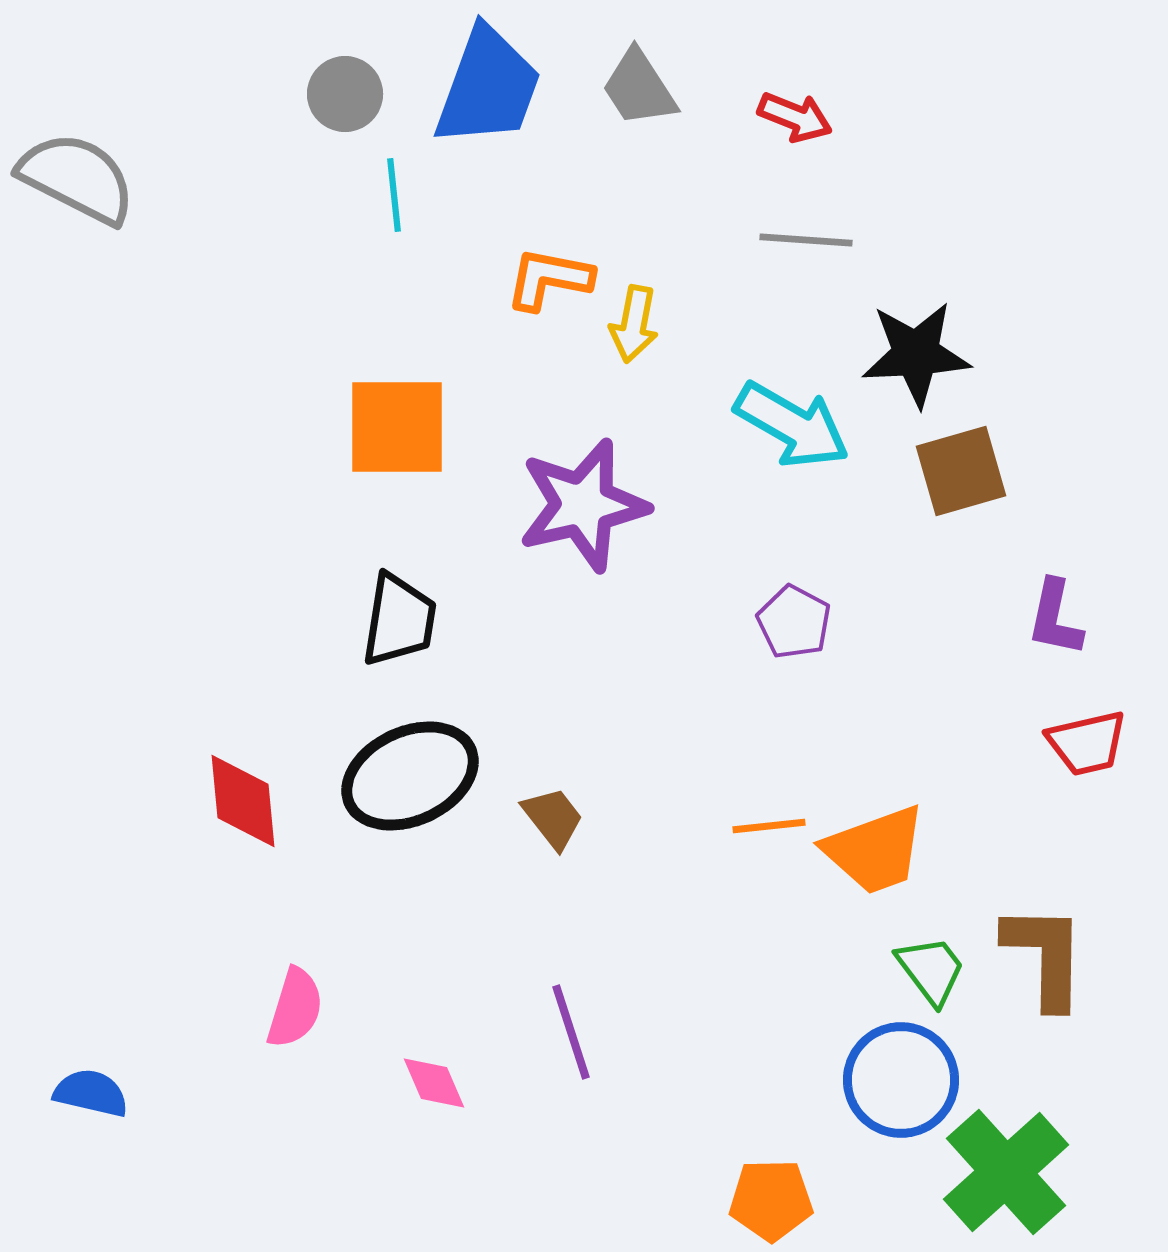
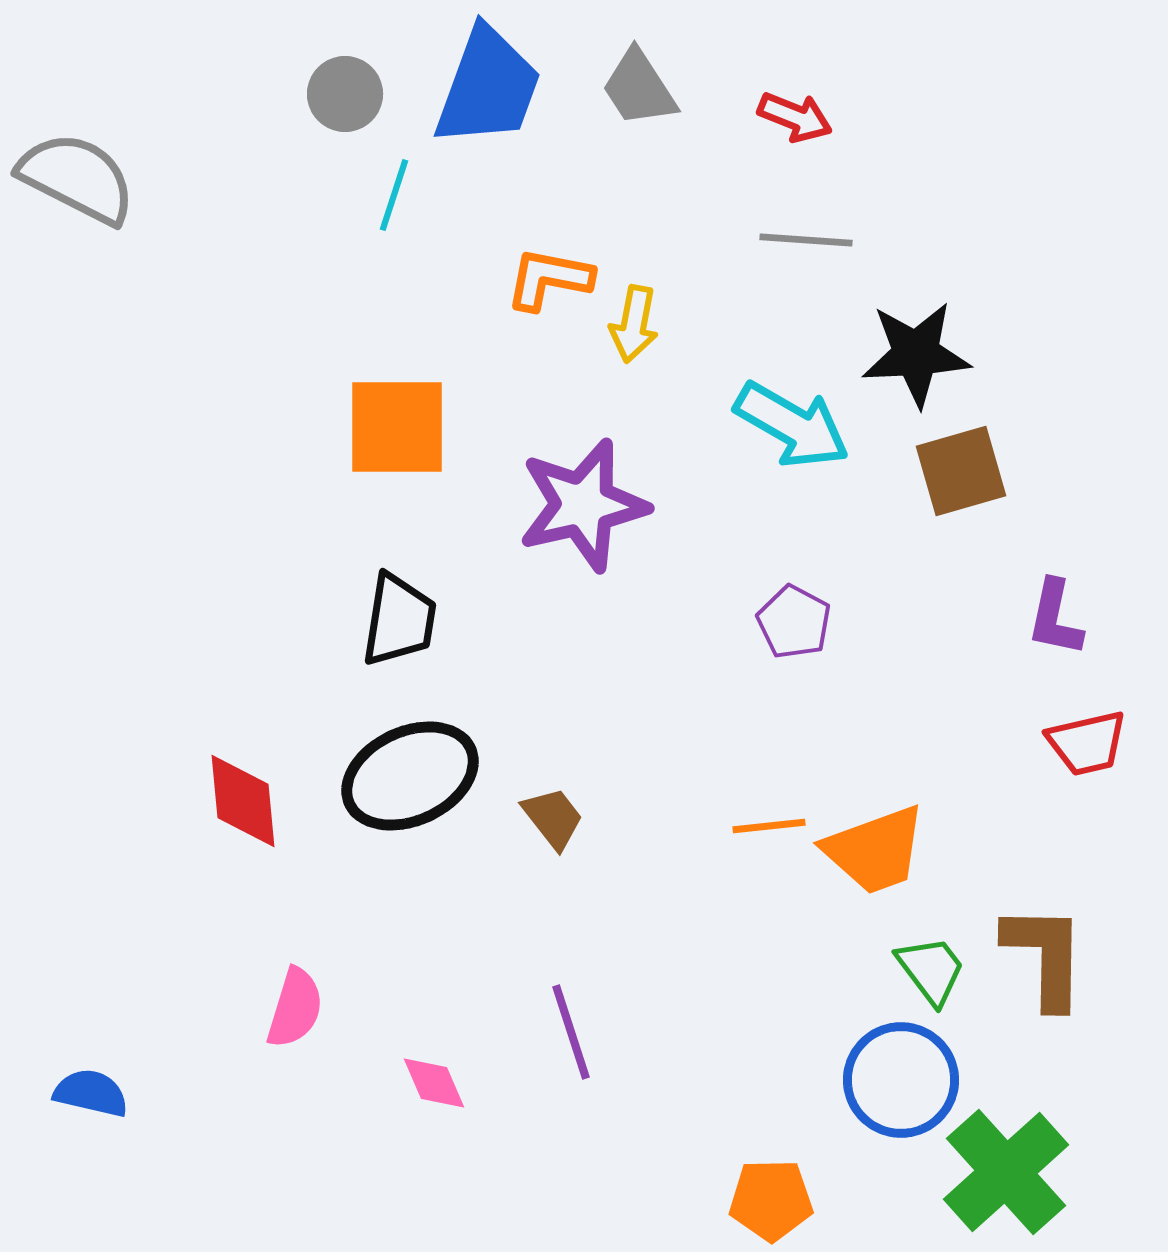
cyan line: rotated 24 degrees clockwise
